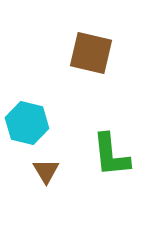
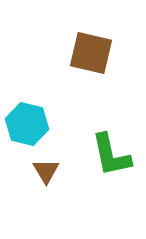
cyan hexagon: moved 1 px down
green L-shape: rotated 6 degrees counterclockwise
